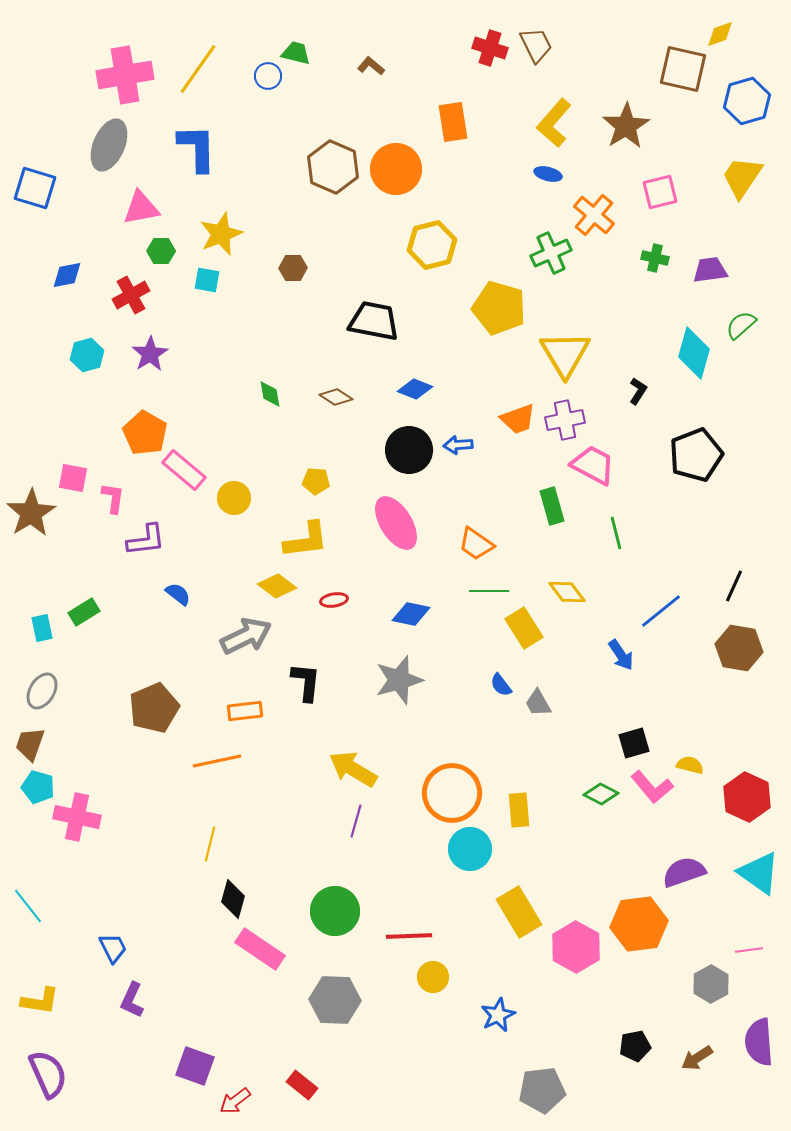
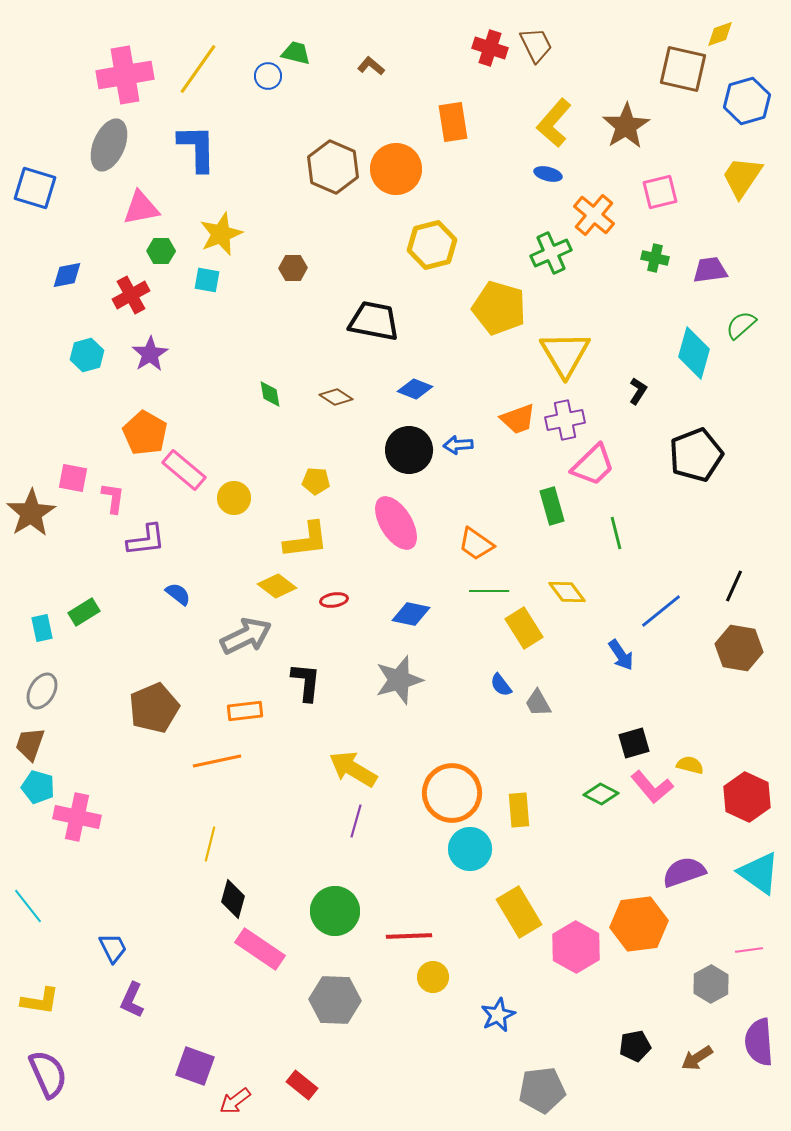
pink trapezoid at (593, 465): rotated 108 degrees clockwise
